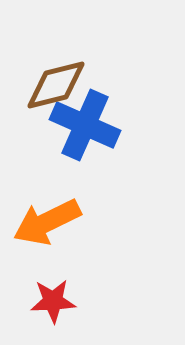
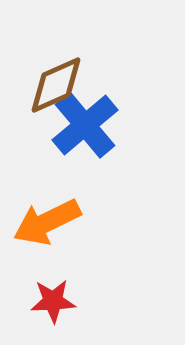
brown diamond: rotated 10 degrees counterclockwise
blue cross: rotated 26 degrees clockwise
